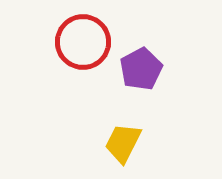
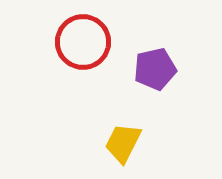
purple pentagon: moved 14 px right; rotated 15 degrees clockwise
